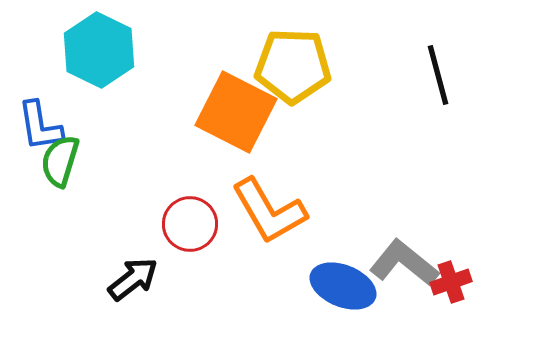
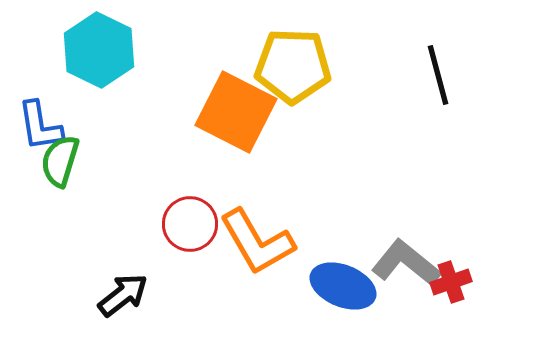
orange L-shape: moved 12 px left, 31 px down
gray L-shape: moved 2 px right
black arrow: moved 10 px left, 16 px down
